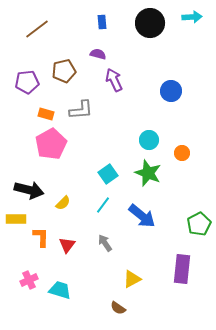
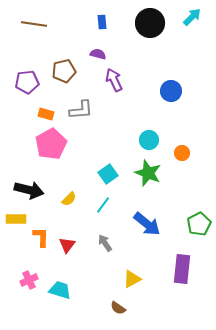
cyan arrow: rotated 42 degrees counterclockwise
brown line: moved 3 px left, 5 px up; rotated 45 degrees clockwise
yellow semicircle: moved 6 px right, 4 px up
blue arrow: moved 5 px right, 8 px down
